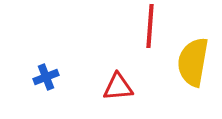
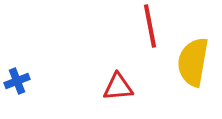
red line: rotated 15 degrees counterclockwise
blue cross: moved 29 px left, 4 px down
